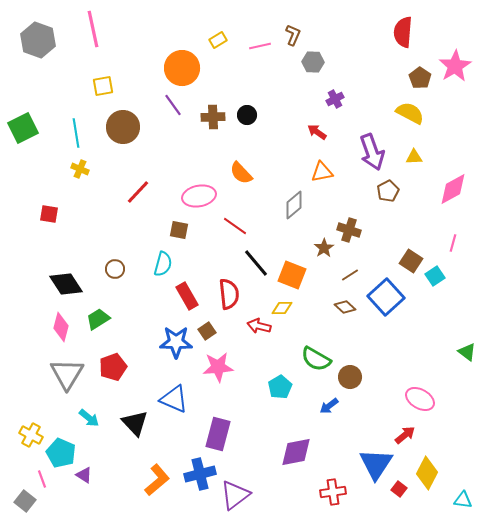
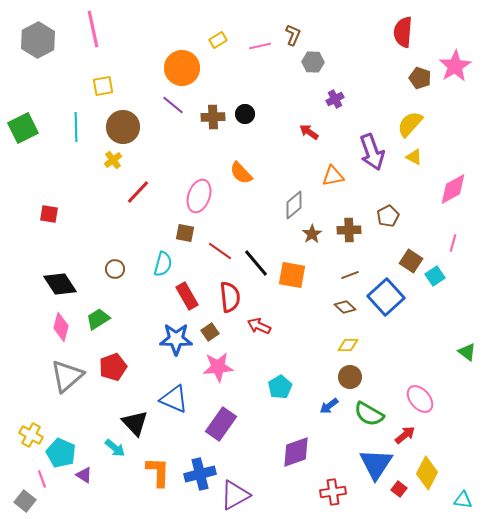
gray hexagon at (38, 40): rotated 12 degrees clockwise
brown pentagon at (420, 78): rotated 15 degrees counterclockwise
purple line at (173, 105): rotated 15 degrees counterclockwise
yellow semicircle at (410, 113): moved 11 px down; rotated 76 degrees counterclockwise
black circle at (247, 115): moved 2 px left, 1 px up
red arrow at (317, 132): moved 8 px left
cyan line at (76, 133): moved 6 px up; rotated 8 degrees clockwise
yellow triangle at (414, 157): rotated 30 degrees clockwise
yellow cross at (80, 169): moved 33 px right, 9 px up; rotated 30 degrees clockwise
orange triangle at (322, 172): moved 11 px right, 4 px down
brown pentagon at (388, 191): moved 25 px down
pink ellipse at (199, 196): rotated 60 degrees counterclockwise
red line at (235, 226): moved 15 px left, 25 px down
brown square at (179, 230): moved 6 px right, 3 px down
brown cross at (349, 230): rotated 20 degrees counterclockwise
brown star at (324, 248): moved 12 px left, 14 px up
orange square at (292, 275): rotated 12 degrees counterclockwise
brown line at (350, 275): rotated 12 degrees clockwise
black diamond at (66, 284): moved 6 px left
red semicircle at (229, 294): moved 1 px right, 3 px down
yellow diamond at (282, 308): moved 66 px right, 37 px down
red arrow at (259, 326): rotated 10 degrees clockwise
brown square at (207, 331): moved 3 px right, 1 px down
blue star at (176, 342): moved 3 px up
green semicircle at (316, 359): moved 53 px right, 55 px down
gray triangle at (67, 374): moved 2 px down; rotated 18 degrees clockwise
pink ellipse at (420, 399): rotated 20 degrees clockwise
cyan arrow at (89, 418): moved 26 px right, 30 px down
purple rectangle at (218, 434): moved 3 px right, 10 px up; rotated 20 degrees clockwise
purple diamond at (296, 452): rotated 8 degrees counterclockwise
orange L-shape at (157, 480): moved 1 px right, 8 px up; rotated 48 degrees counterclockwise
purple triangle at (235, 495): rotated 8 degrees clockwise
